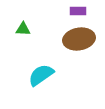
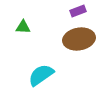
purple rectangle: rotated 21 degrees counterclockwise
green triangle: moved 2 px up
